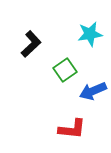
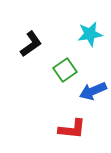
black L-shape: rotated 8 degrees clockwise
